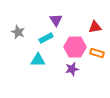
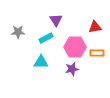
gray star: rotated 24 degrees counterclockwise
orange rectangle: rotated 16 degrees counterclockwise
cyan triangle: moved 3 px right, 2 px down
